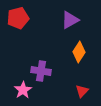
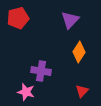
purple triangle: rotated 18 degrees counterclockwise
pink star: moved 3 px right, 2 px down; rotated 24 degrees counterclockwise
